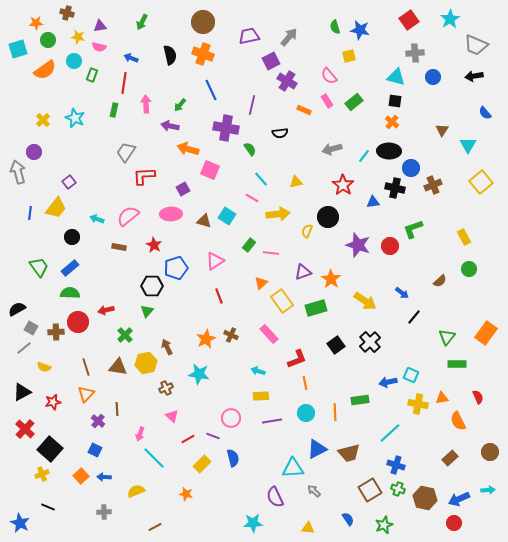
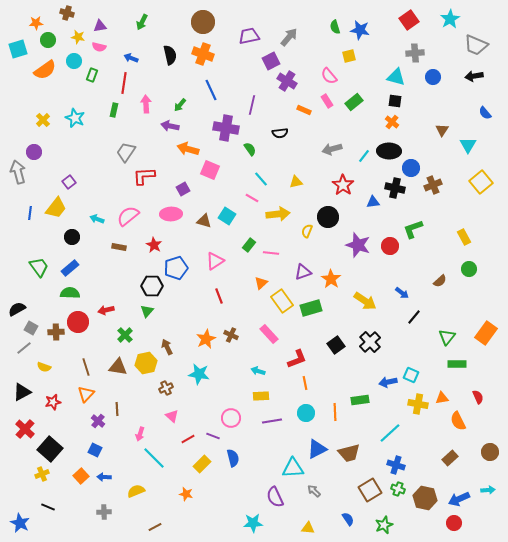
green rectangle at (316, 308): moved 5 px left
